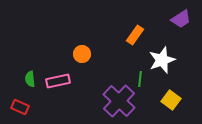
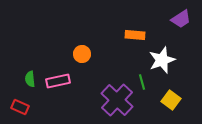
orange rectangle: rotated 60 degrees clockwise
green line: moved 2 px right, 3 px down; rotated 21 degrees counterclockwise
purple cross: moved 2 px left, 1 px up
